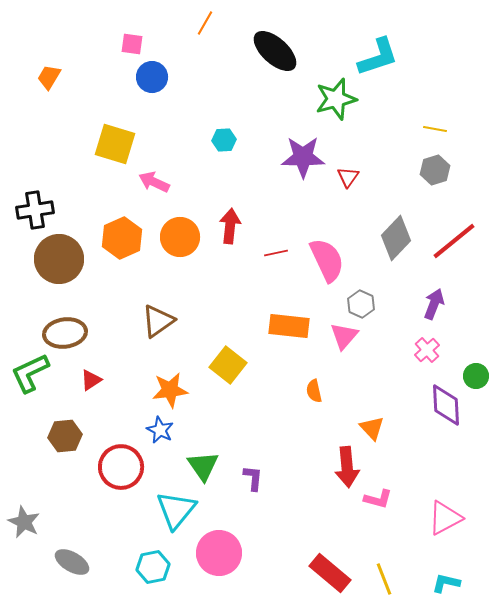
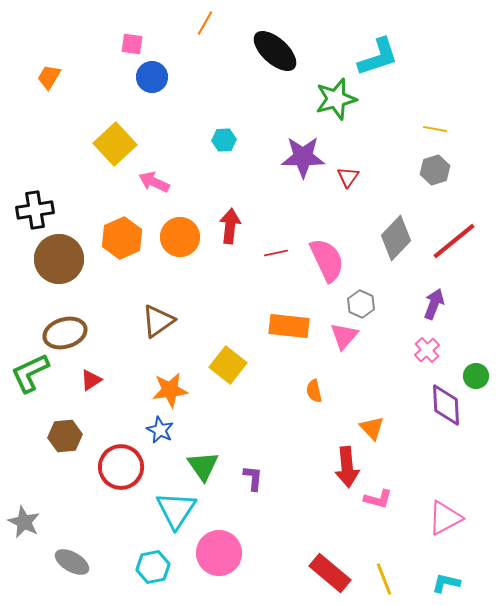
yellow square at (115, 144): rotated 30 degrees clockwise
brown ellipse at (65, 333): rotated 9 degrees counterclockwise
cyan triangle at (176, 510): rotated 6 degrees counterclockwise
